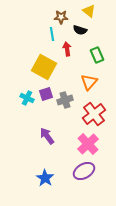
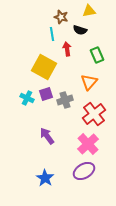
yellow triangle: rotated 48 degrees counterclockwise
brown star: rotated 16 degrees clockwise
